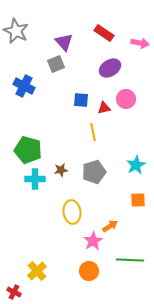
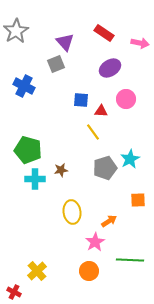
gray star: rotated 15 degrees clockwise
purple triangle: moved 1 px right
red triangle: moved 3 px left, 3 px down; rotated 16 degrees clockwise
yellow line: rotated 24 degrees counterclockwise
cyan star: moved 6 px left, 6 px up
gray pentagon: moved 11 px right, 4 px up
orange arrow: moved 1 px left, 5 px up
pink star: moved 2 px right, 1 px down
